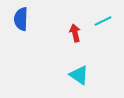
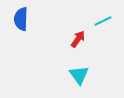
red arrow: moved 3 px right, 6 px down; rotated 48 degrees clockwise
cyan triangle: rotated 20 degrees clockwise
